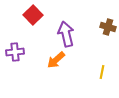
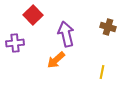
purple cross: moved 9 px up
